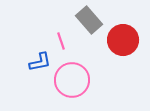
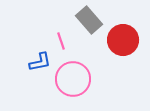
pink circle: moved 1 px right, 1 px up
